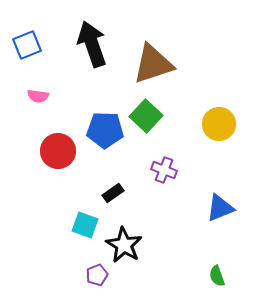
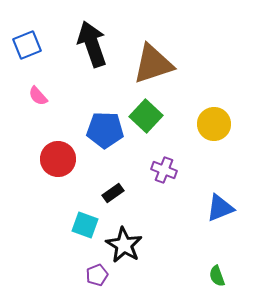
pink semicircle: rotated 40 degrees clockwise
yellow circle: moved 5 px left
red circle: moved 8 px down
